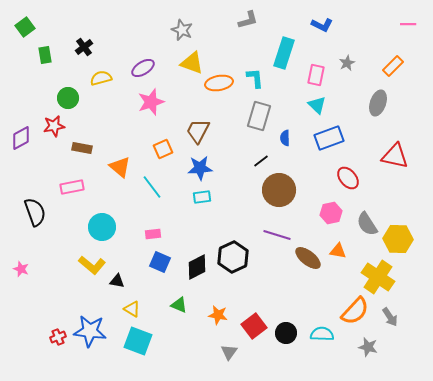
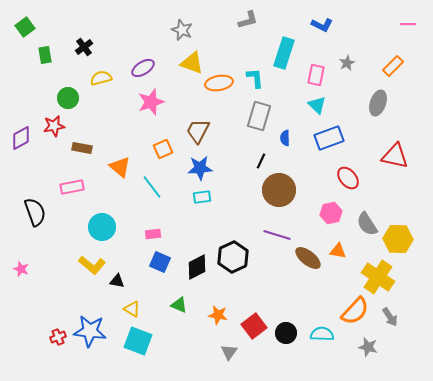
black line at (261, 161): rotated 28 degrees counterclockwise
